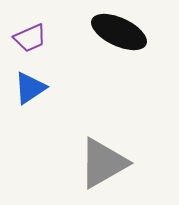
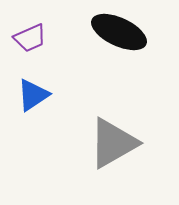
blue triangle: moved 3 px right, 7 px down
gray triangle: moved 10 px right, 20 px up
